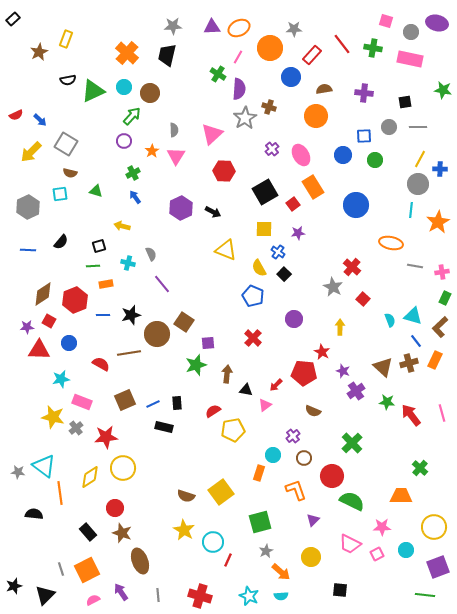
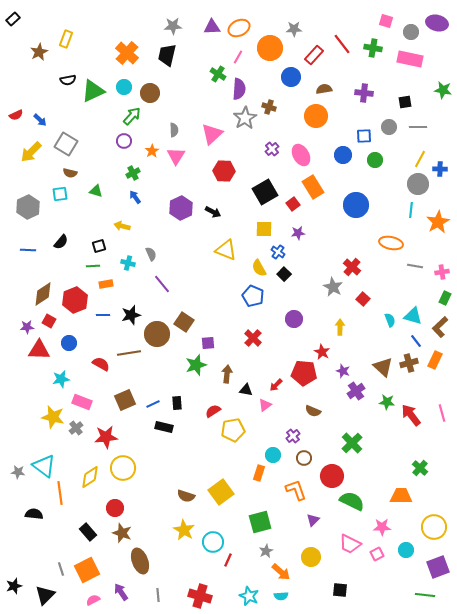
red rectangle at (312, 55): moved 2 px right
